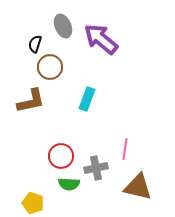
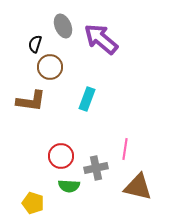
brown L-shape: rotated 20 degrees clockwise
green semicircle: moved 2 px down
